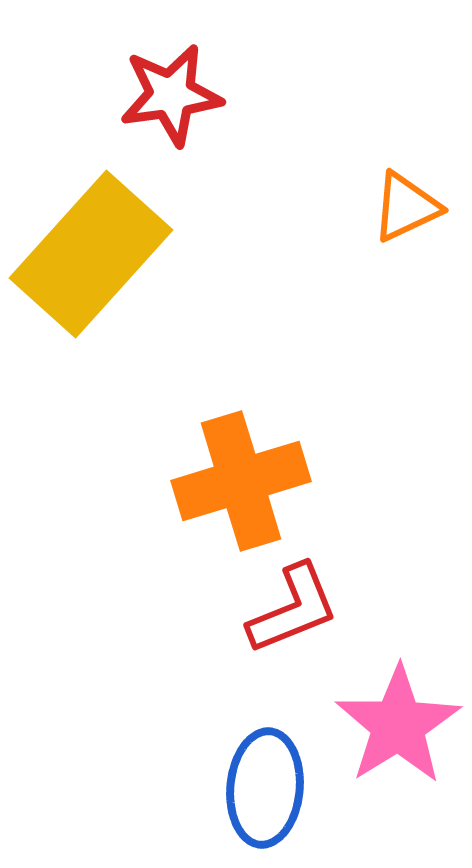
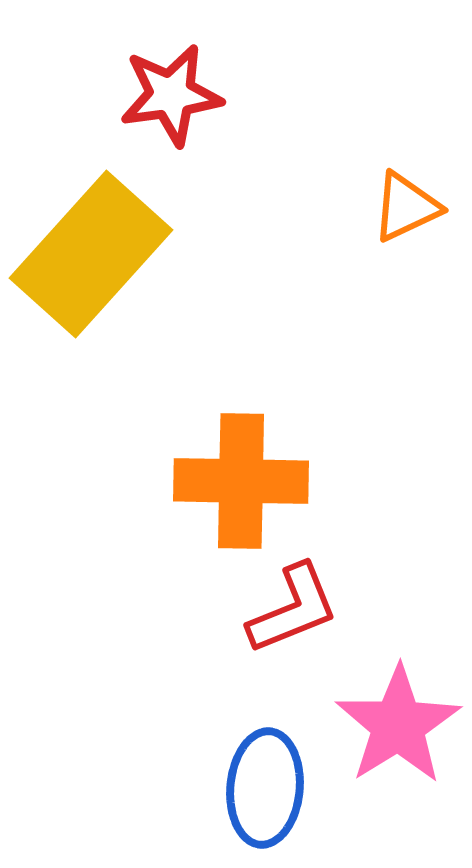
orange cross: rotated 18 degrees clockwise
